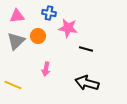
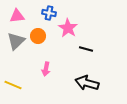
pink star: rotated 24 degrees clockwise
